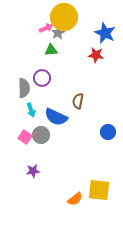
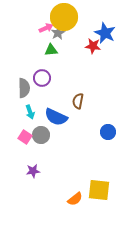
red star: moved 3 px left, 9 px up
cyan arrow: moved 1 px left, 2 px down
